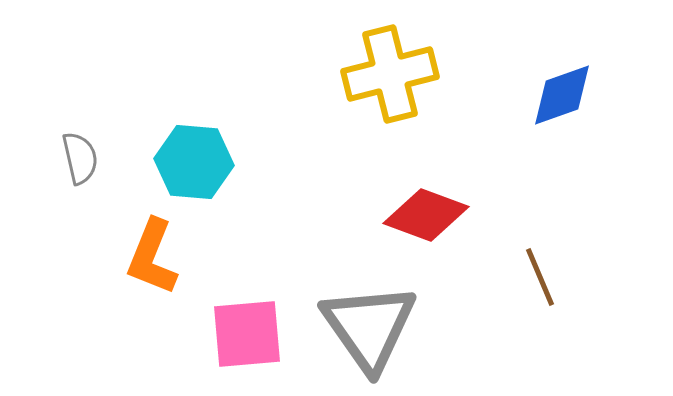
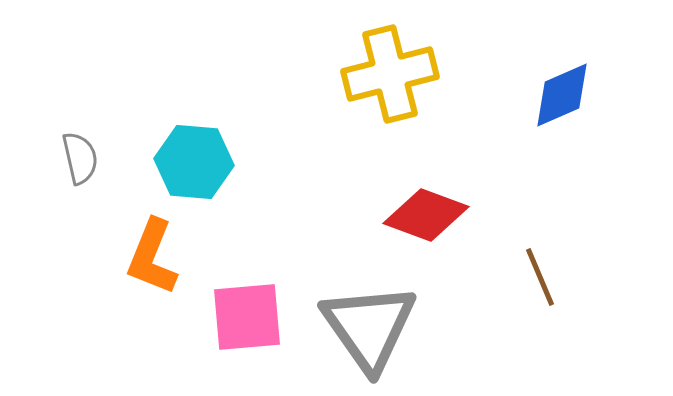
blue diamond: rotated 4 degrees counterclockwise
pink square: moved 17 px up
